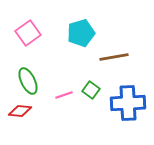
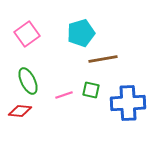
pink square: moved 1 px left, 1 px down
brown line: moved 11 px left, 2 px down
green square: rotated 24 degrees counterclockwise
